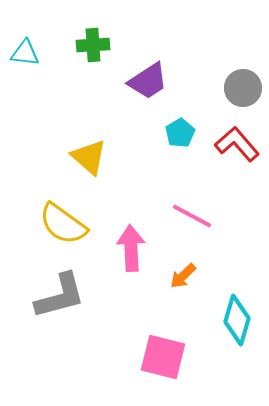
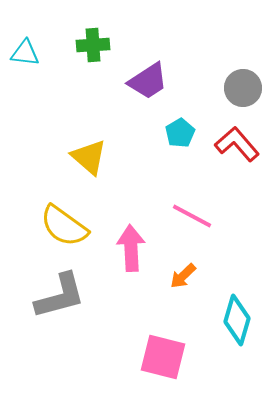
yellow semicircle: moved 1 px right, 2 px down
